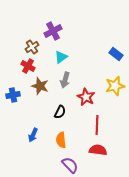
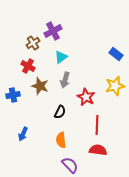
brown cross: moved 1 px right, 4 px up
blue arrow: moved 10 px left, 1 px up
